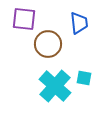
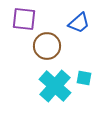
blue trapezoid: rotated 55 degrees clockwise
brown circle: moved 1 px left, 2 px down
